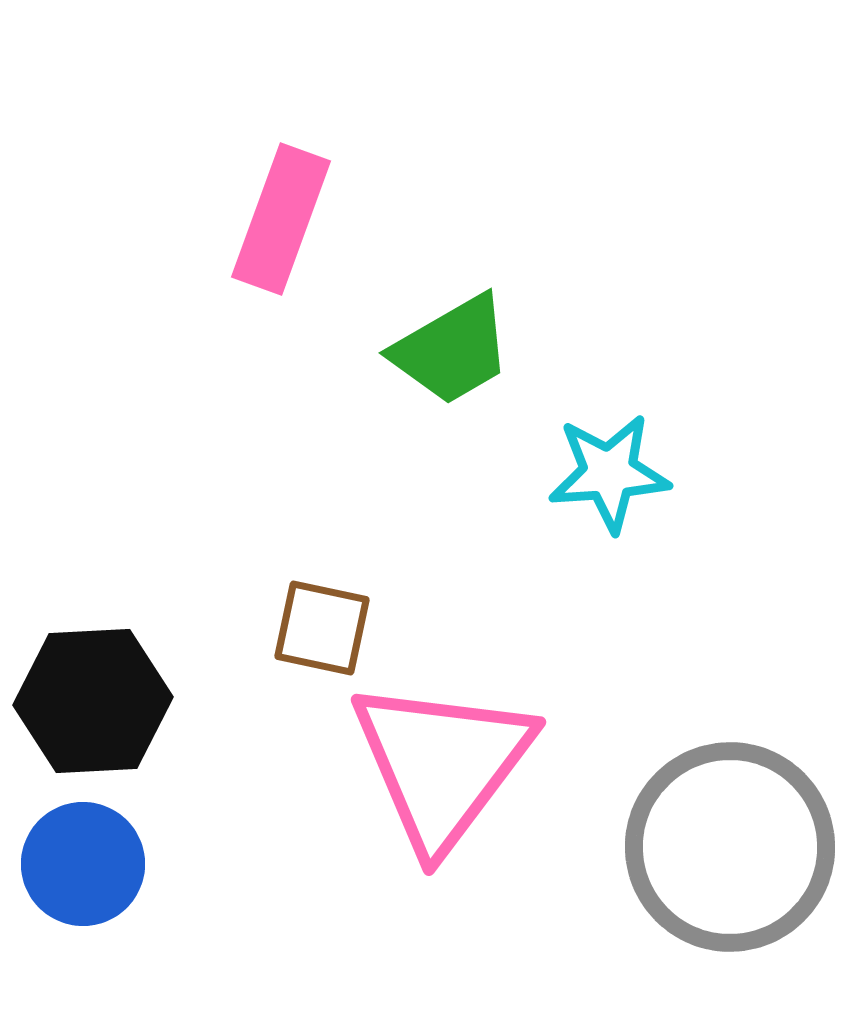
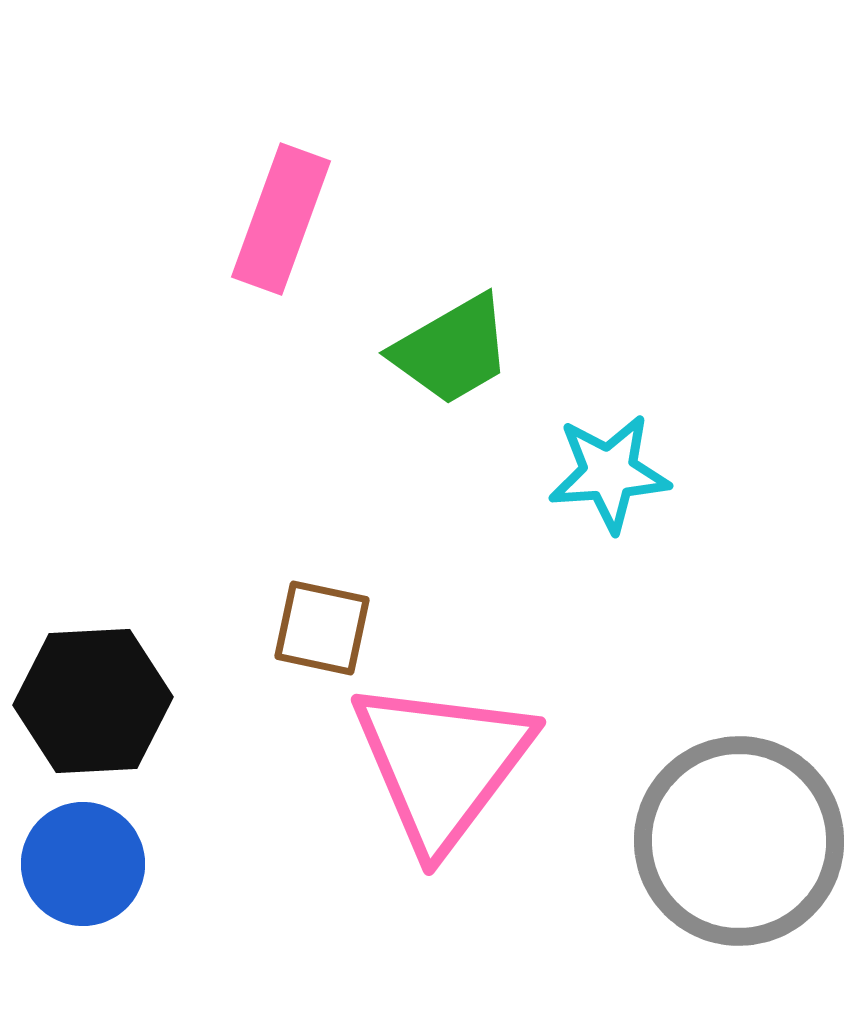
gray circle: moved 9 px right, 6 px up
